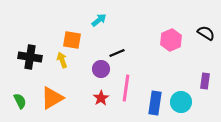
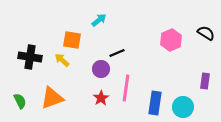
yellow arrow: rotated 28 degrees counterclockwise
orange triangle: rotated 10 degrees clockwise
cyan circle: moved 2 px right, 5 px down
